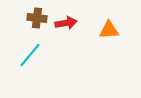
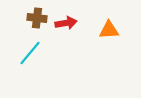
cyan line: moved 2 px up
